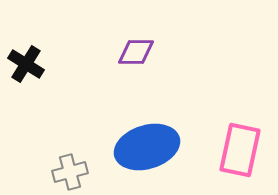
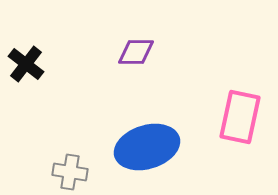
black cross: rotated 6 degrees clockwise
pink rectangle: moved 33 px up
gray cross: rotated 24 degrees clockwise
